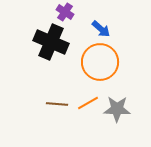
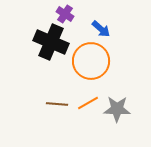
purple cross: moved 2 px down
orange circle: moved 9 px left, 1 px up
